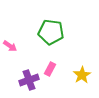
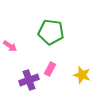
yellow star: rotated 24 degrees counterclockwise
